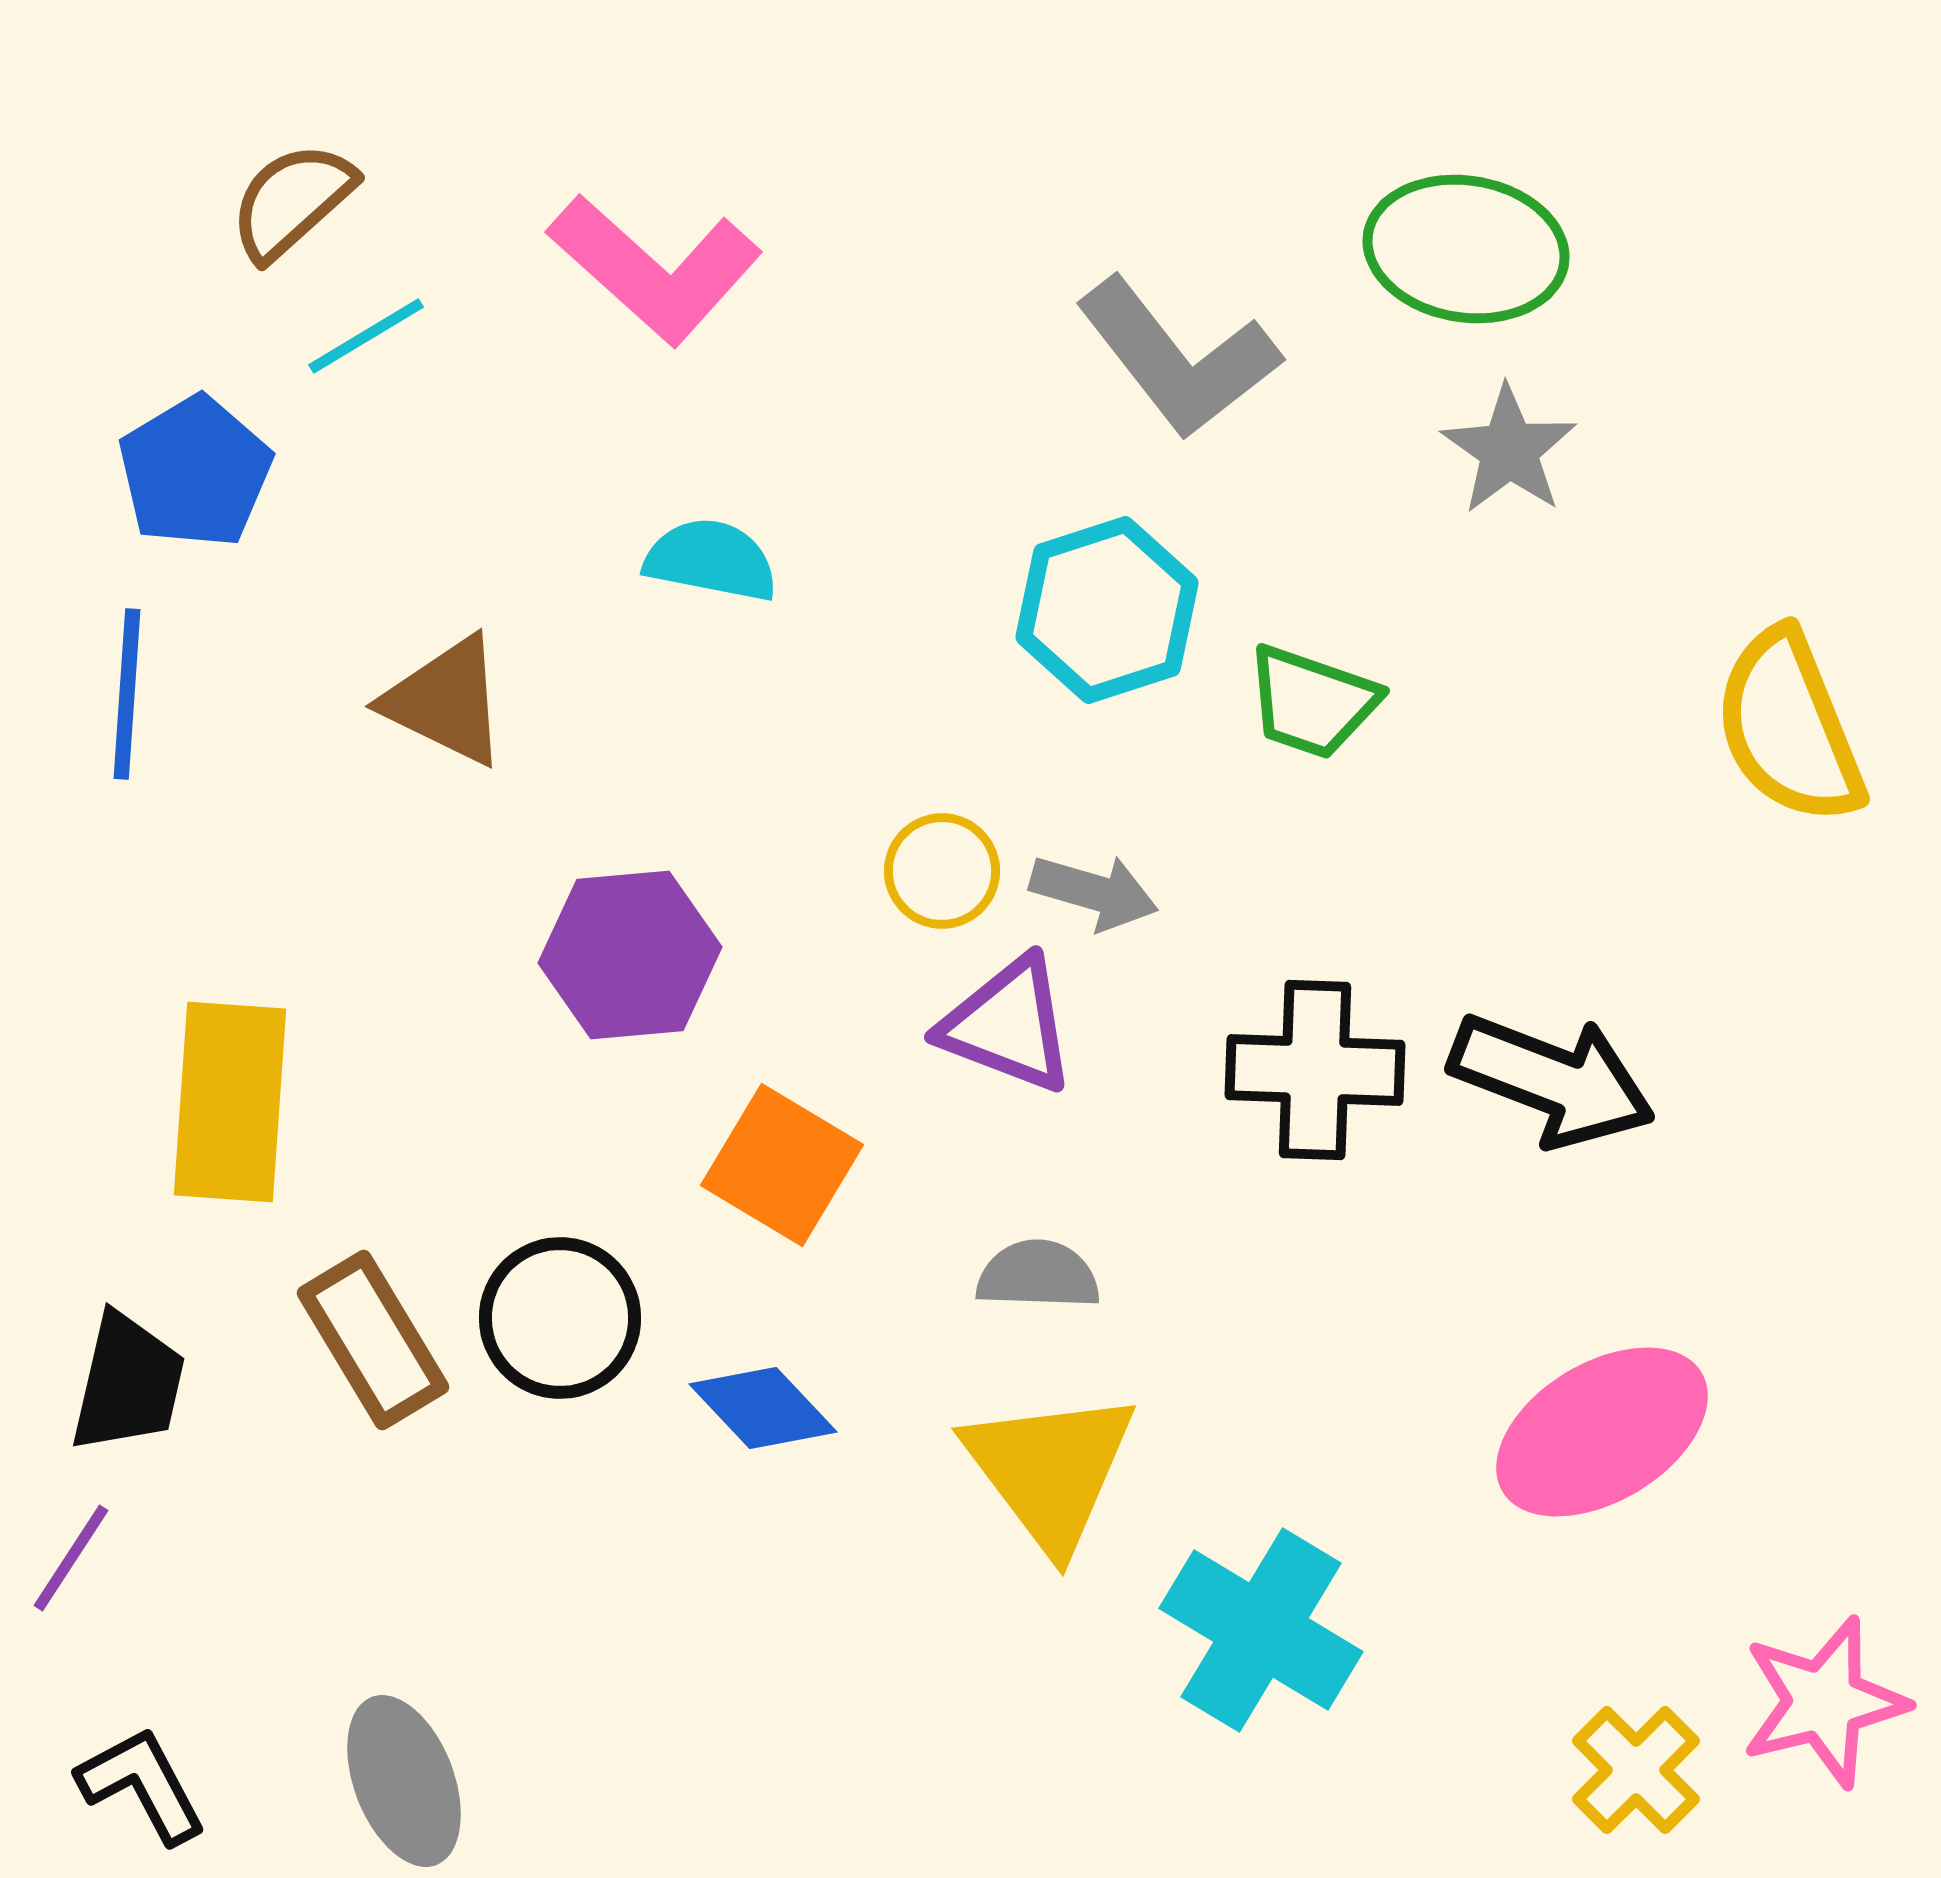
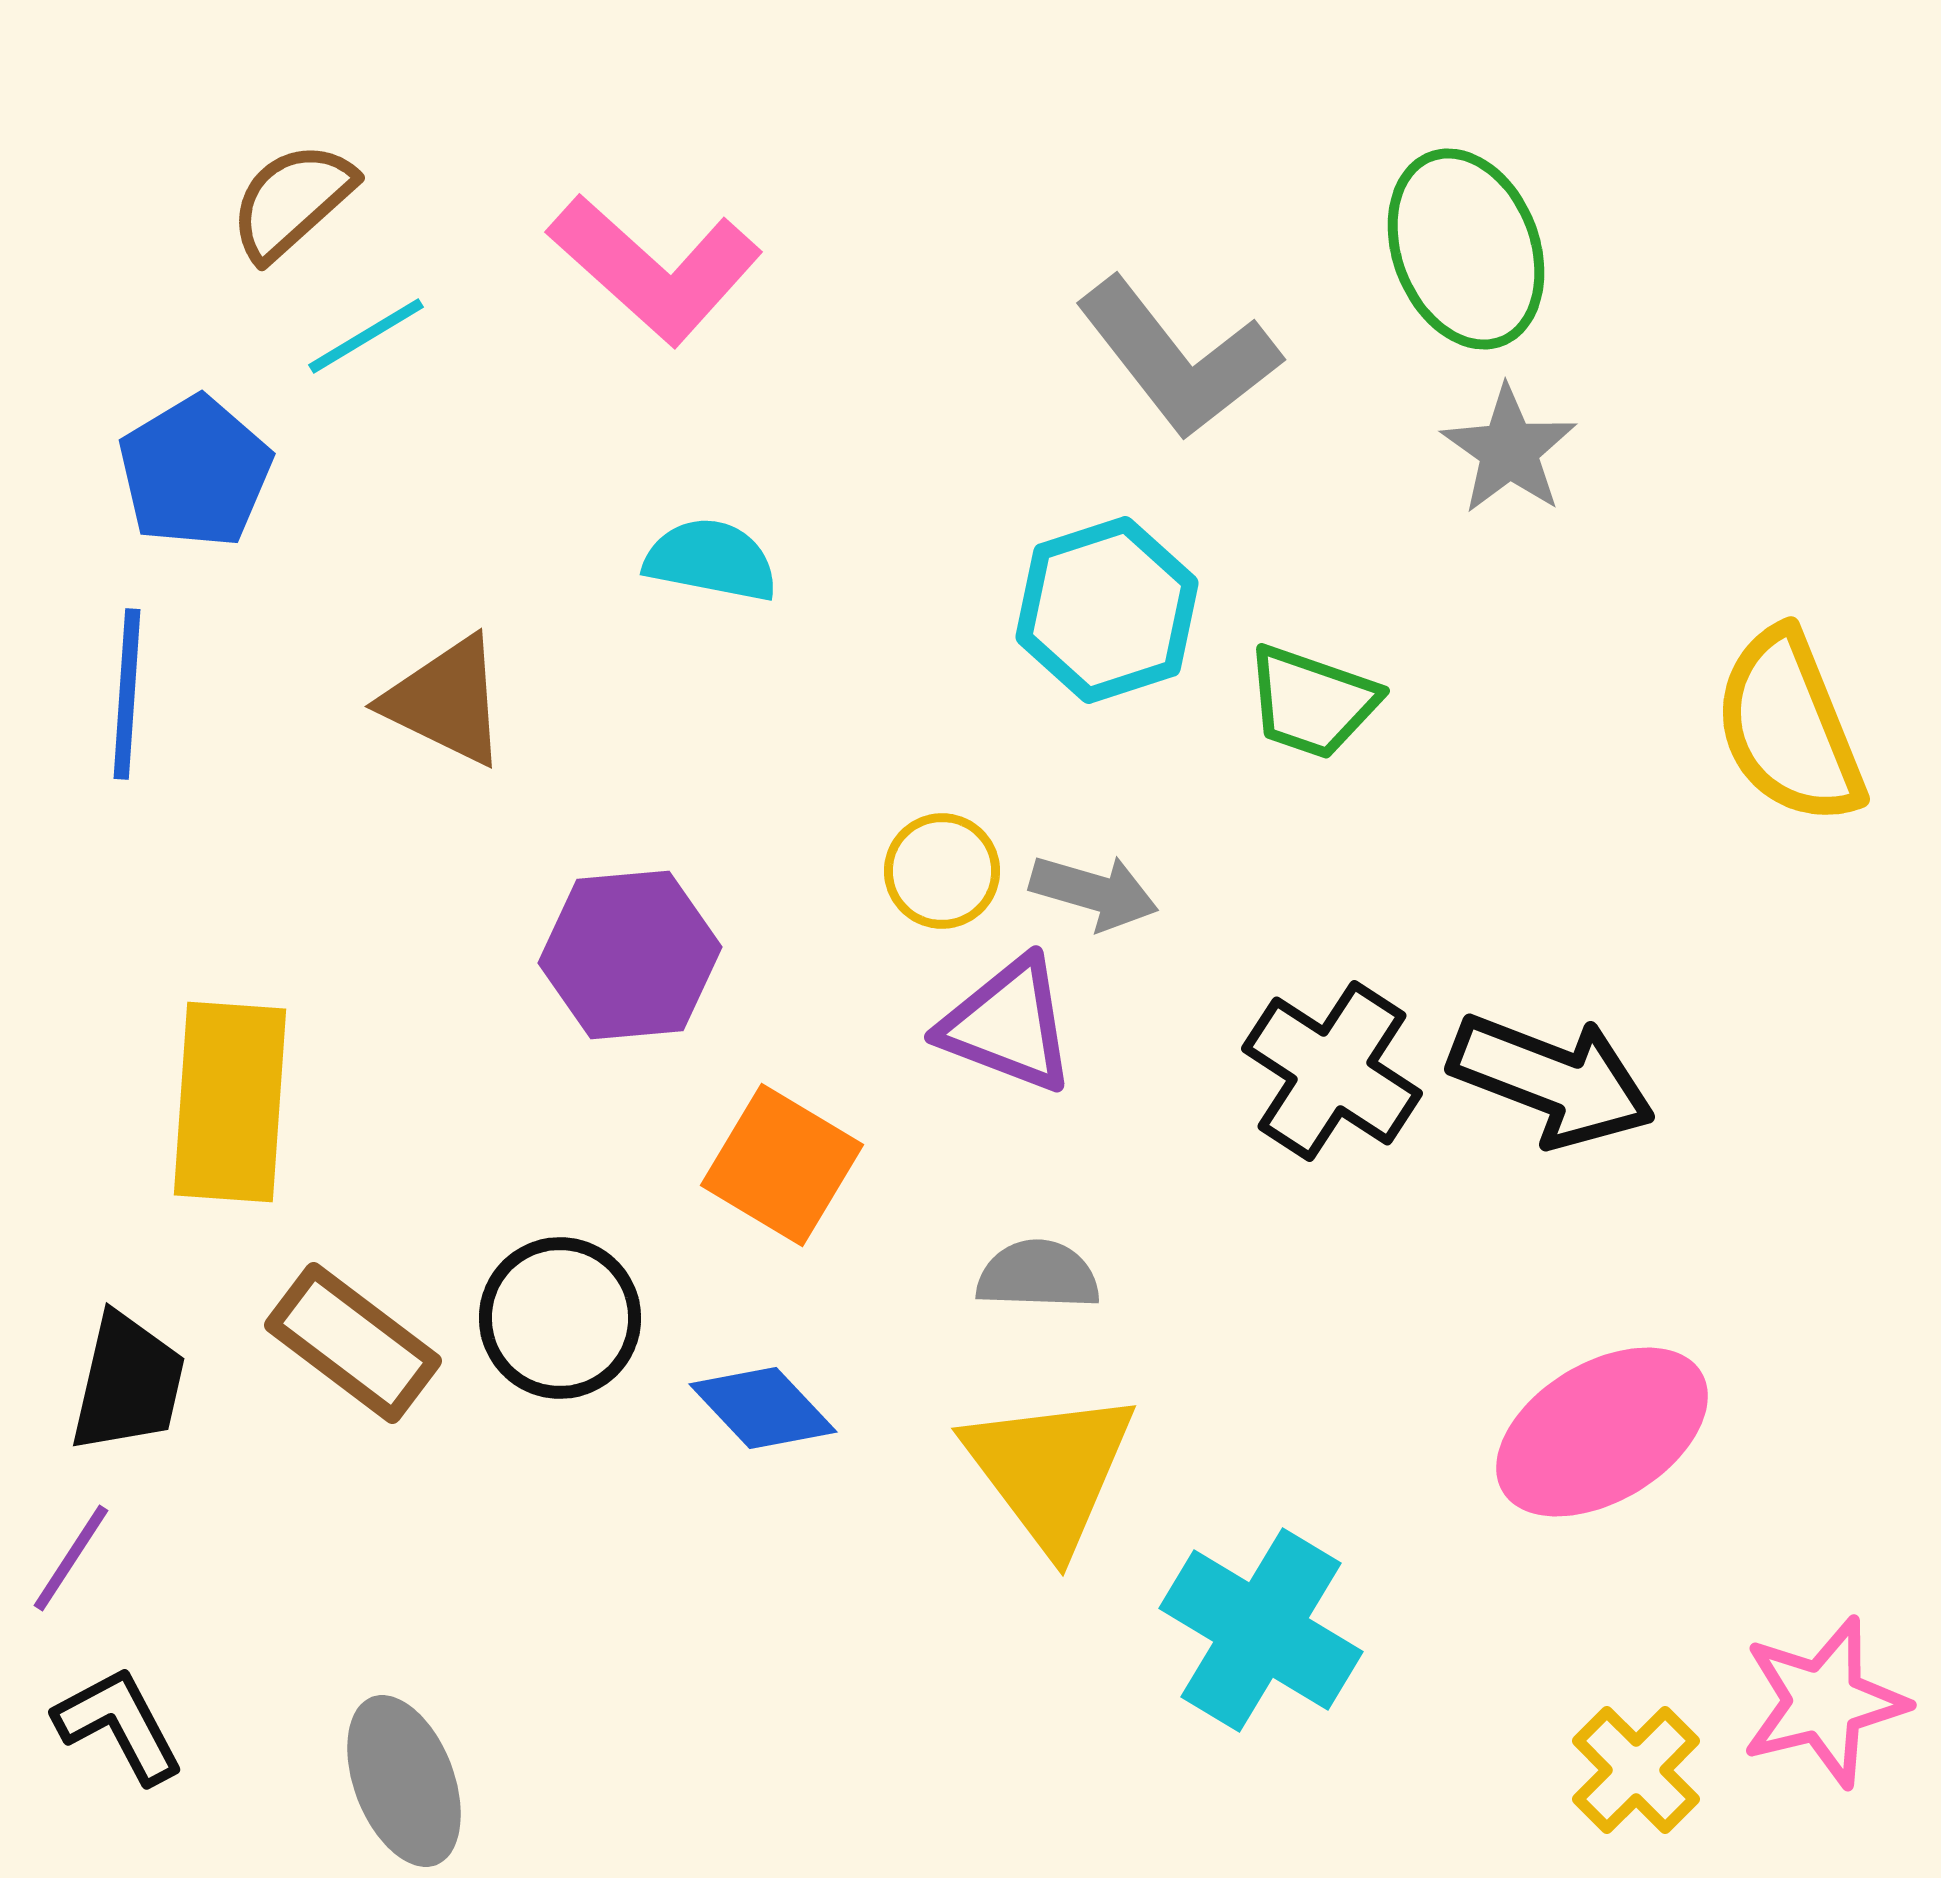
green ellipse: rotated 60 degrees clockwise
black cross: moved 17 px right, 1 px down; rotated 31 degrees clockwise
brown rectangle: moved 20 px left, 3 px down; rotated 22 degrees counterclockwise
black L-shape: moved 23 px left, 60 px up
